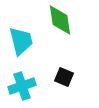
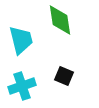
cyan trapezoid: moved 1 px up
black square: moved 1 px up
